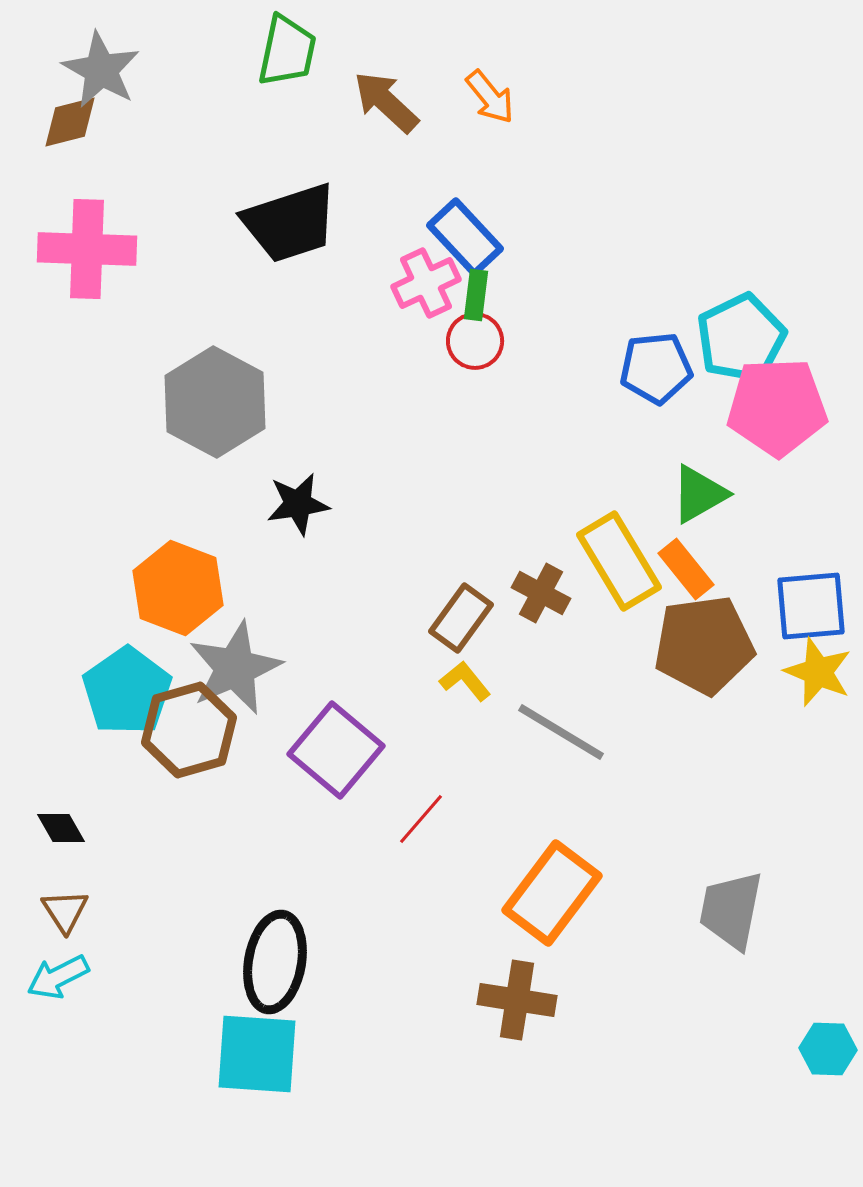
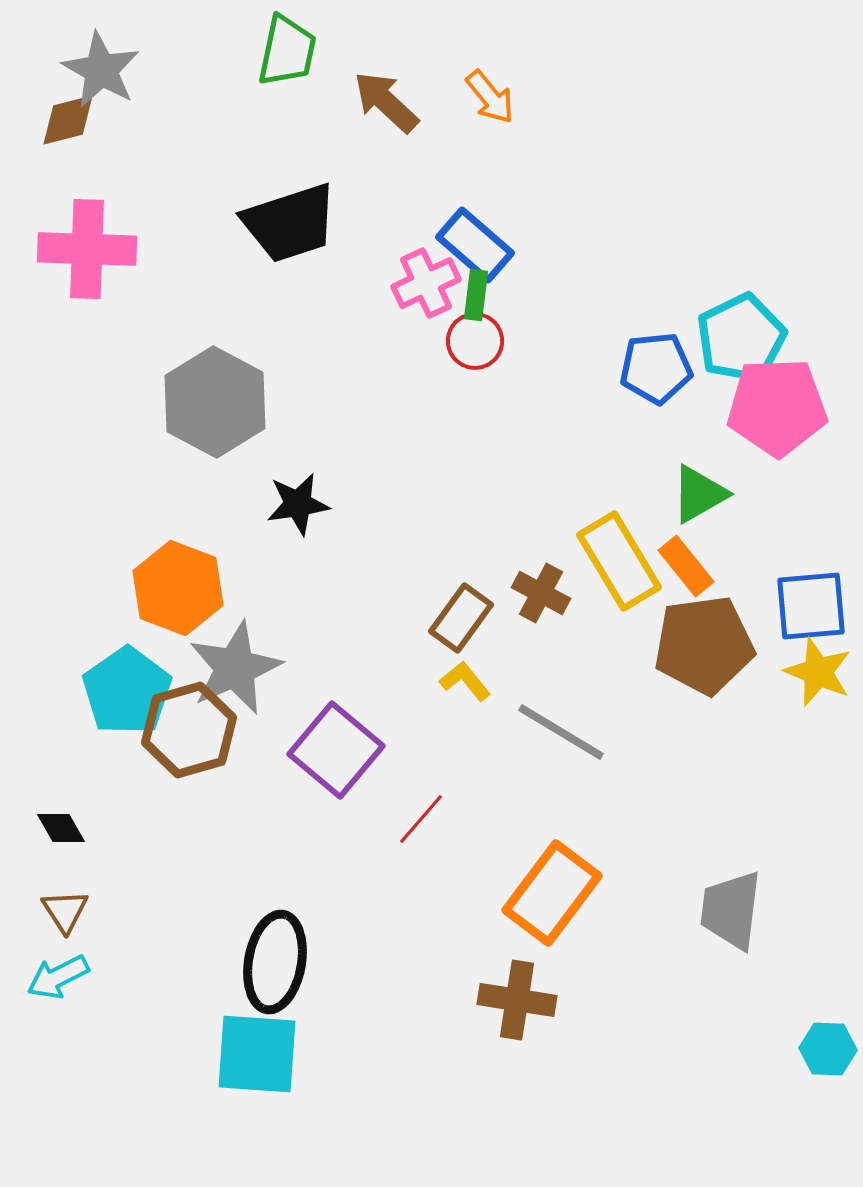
brown diamond at (70, 122): moved 2 px left, 2 px up
blue rectangle at (465, 237): moved 10 px right, 8 px down; rotated 6 degrees counterclockwise
orange rectangle at (686, 569): moved 3 px up
gray trapezoid at (731, 910): rotated 4 degrees counterclockwise
